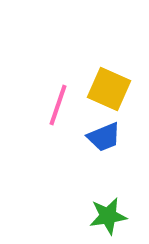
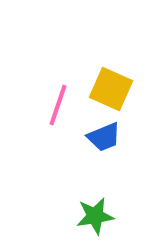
yellow square: moved 2 px right
green star: moved 13 px left
